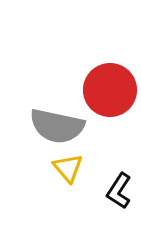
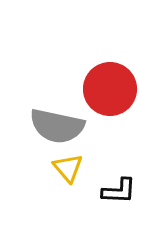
red circle: moved 1 px up
black L-shape: rotated 120 degrees counterclockwise
